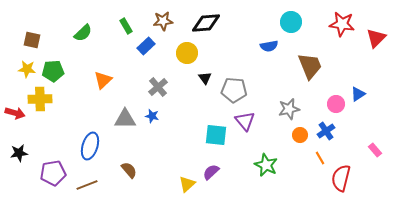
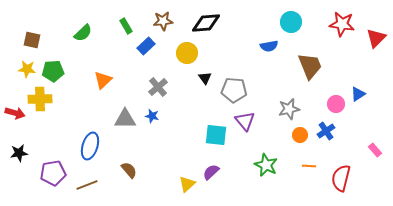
orange line: moved 11 px left, 8 px down; rotated 56 degrees counterclockwise
